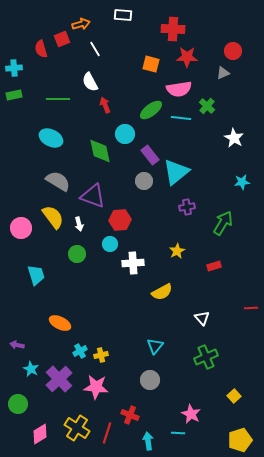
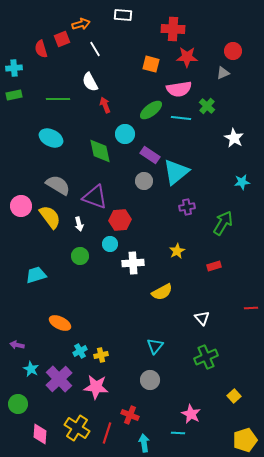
purple rectangle at (150, 155): rotated 18 degrees counterclockwise
gray semicircle at (58, 181): moved 4 px down
purple triangle at (93, 196): moved 2 px right, 1 px down
yellow semicircle at (53, 217): moved 3 px left
pink circle at (21, 228): moved 22 px up
green circle at (77, 254): moved 3 px right, 2 px down
cyan trapezoid at (36, 275): rotated 90 degrees counterclockwise
pink diamond at (40, 434): rotated 55 degrees counterclockwise
yellow pentagon at (240, 440): moved 5 px right
cyan arrow at (148, 441): moved 4 px left, 2 px down
